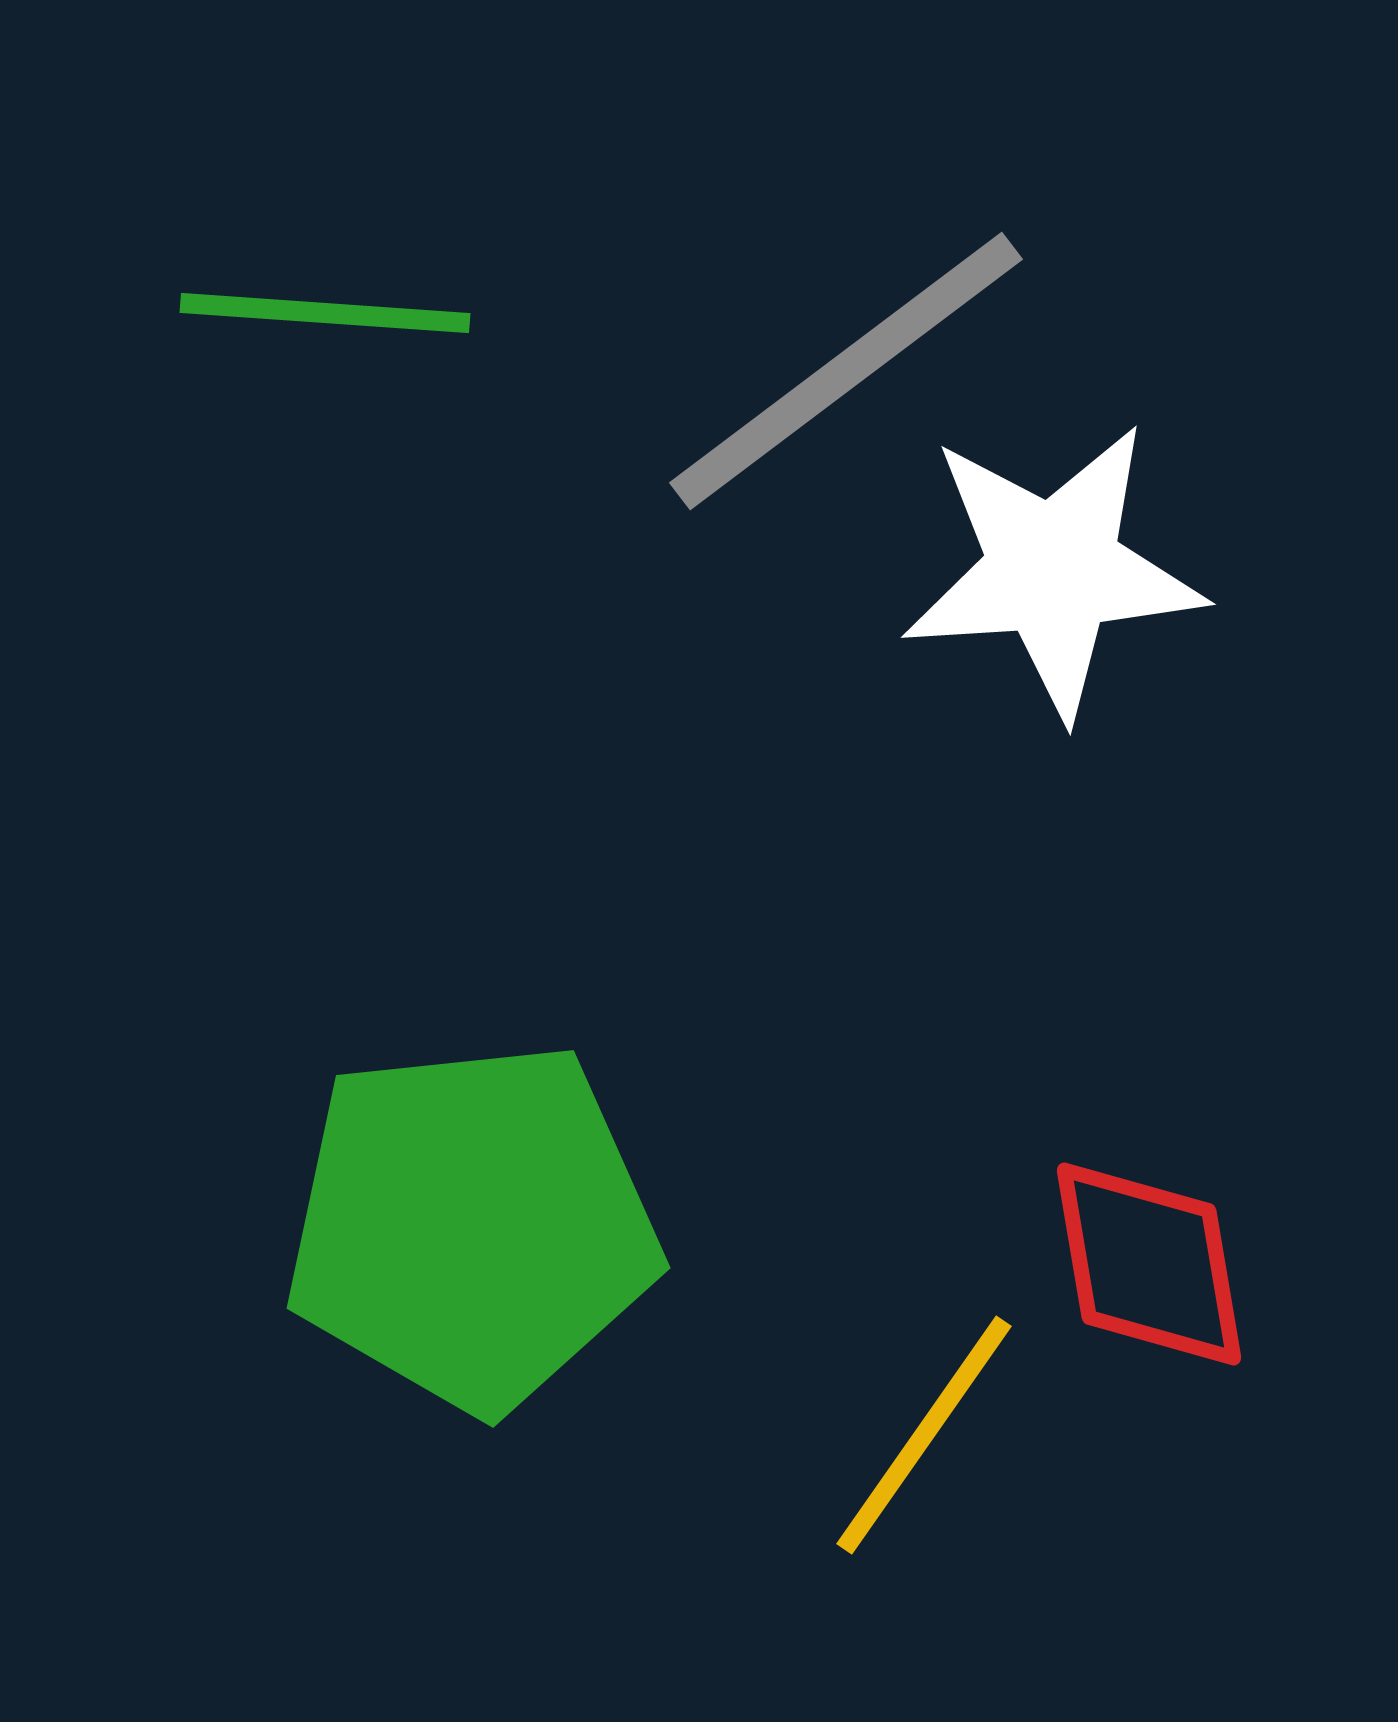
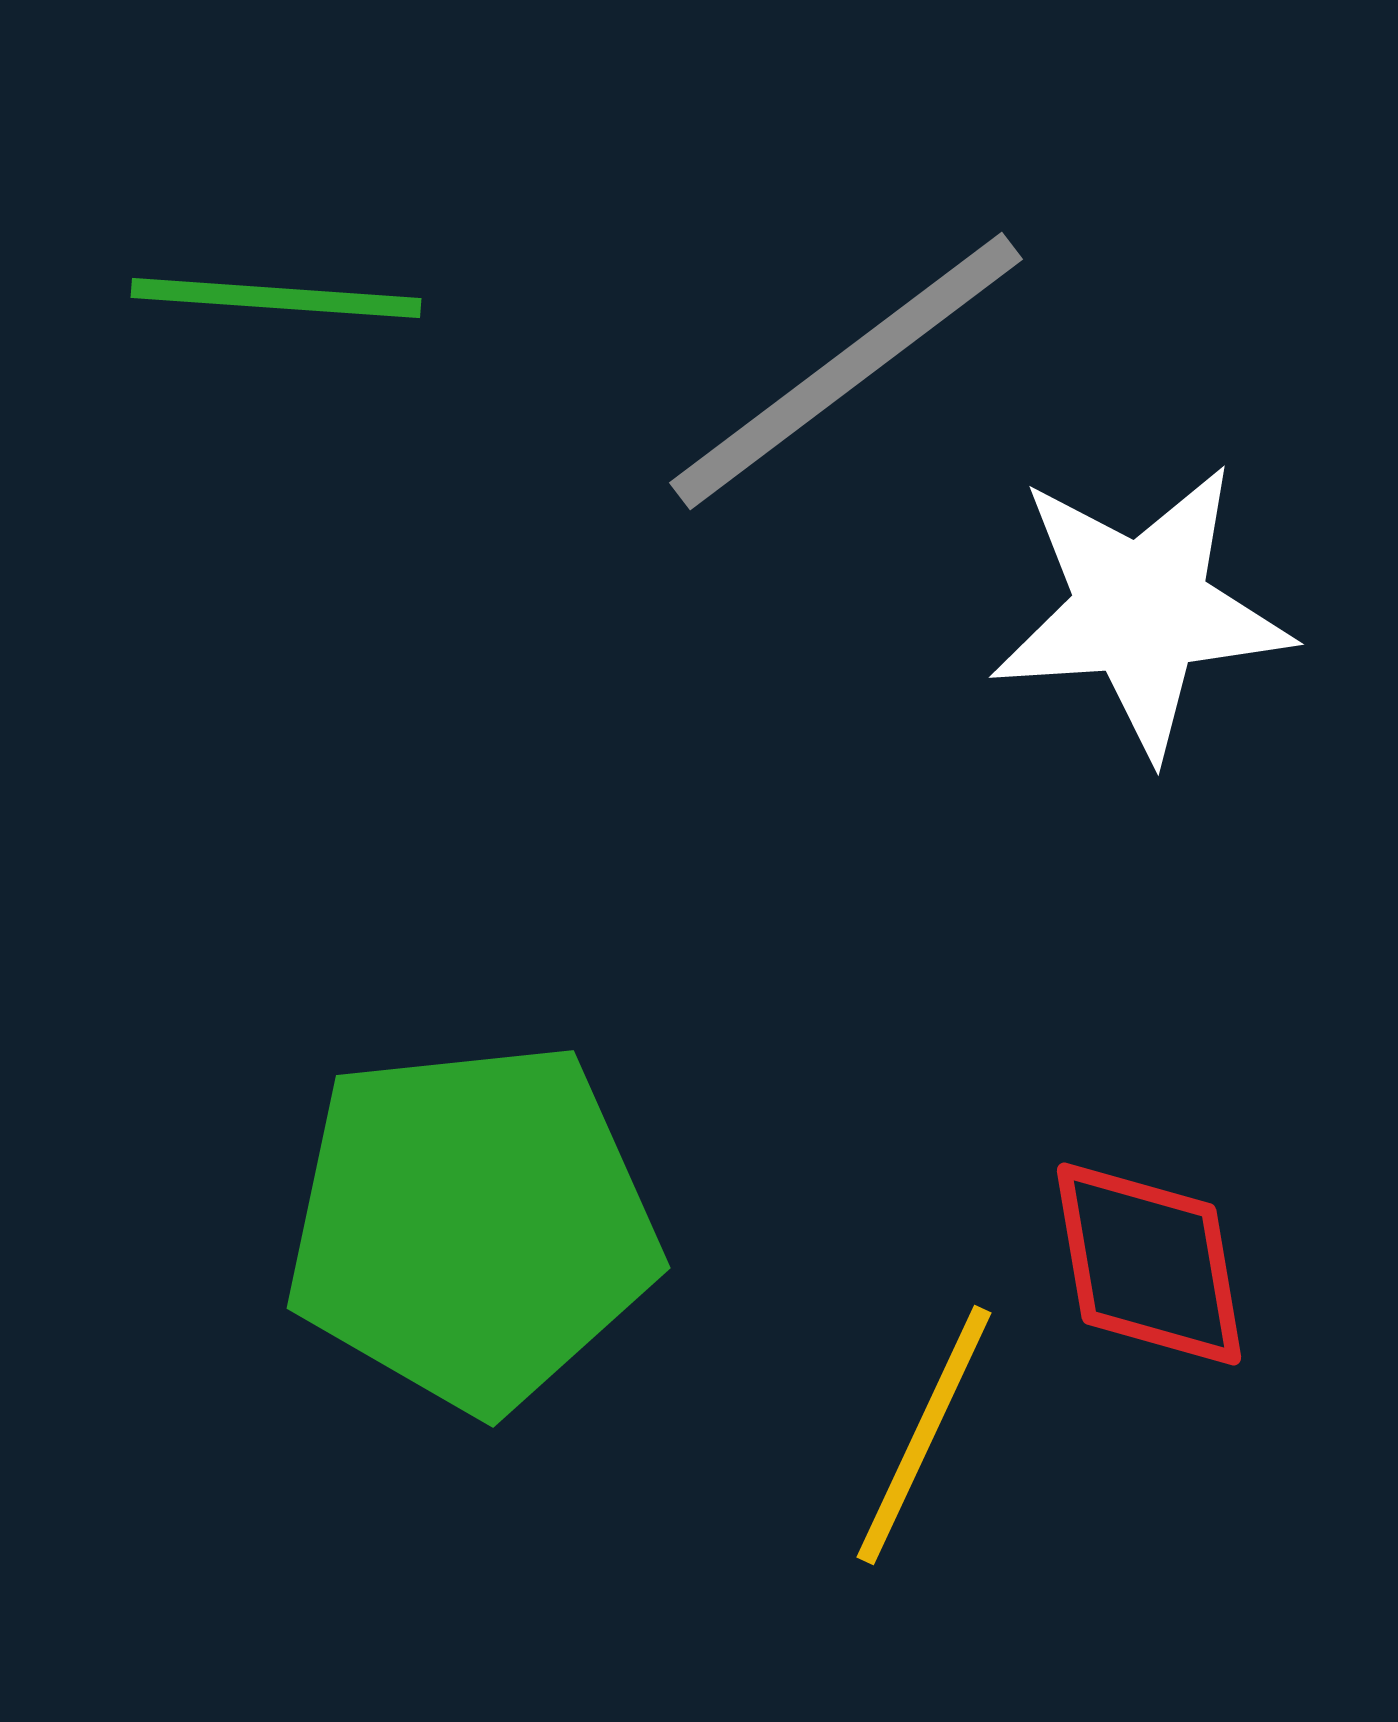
green line: moved 49 px left, 15 px up
white star: moved 88 px right, 40 px down
yellow line: rotated 10 degrees counterclockwise
